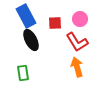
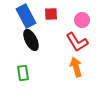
pink circle: moved 2 px right, 1 px down
red square: moved 4 px left, 9 px up
orange arrow: moved 1 px left
